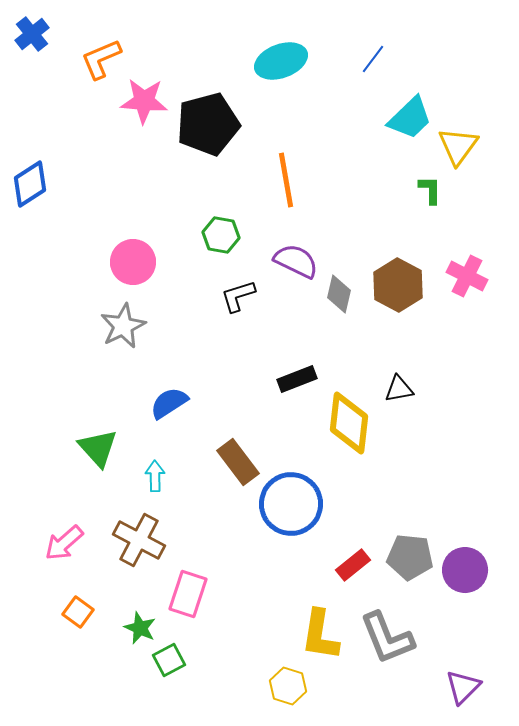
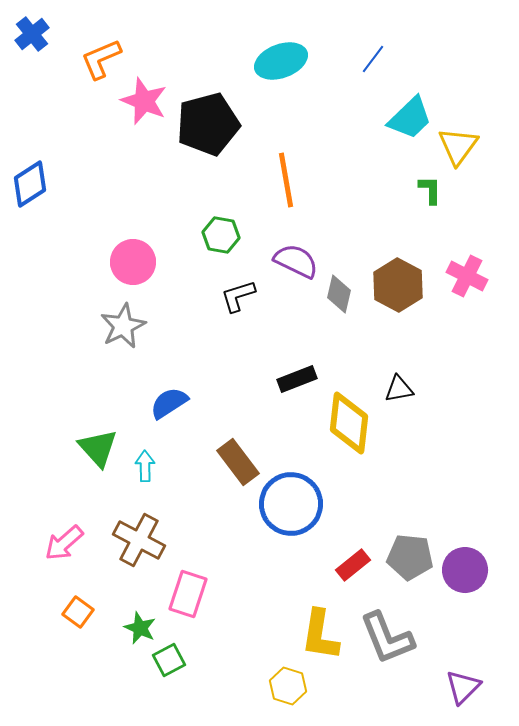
pink star: rotated 18 degrees clockwise
cyan arrow: moved 10 px left, 10 px up
